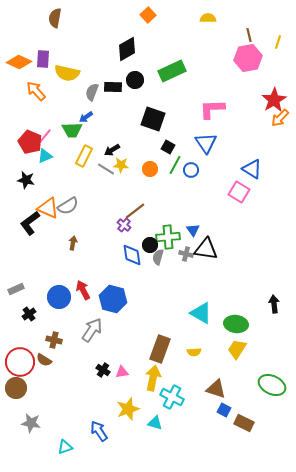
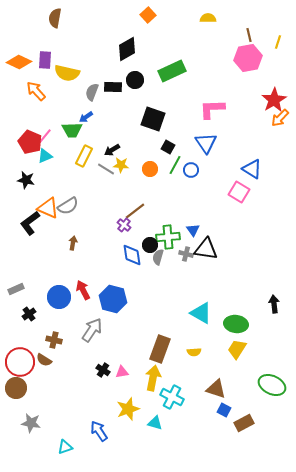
purple rectangle at (43, 59): moved 2 px right, 1 px down
brown rectangle at (244, 423): rotated 54 degrees counterclockwise
